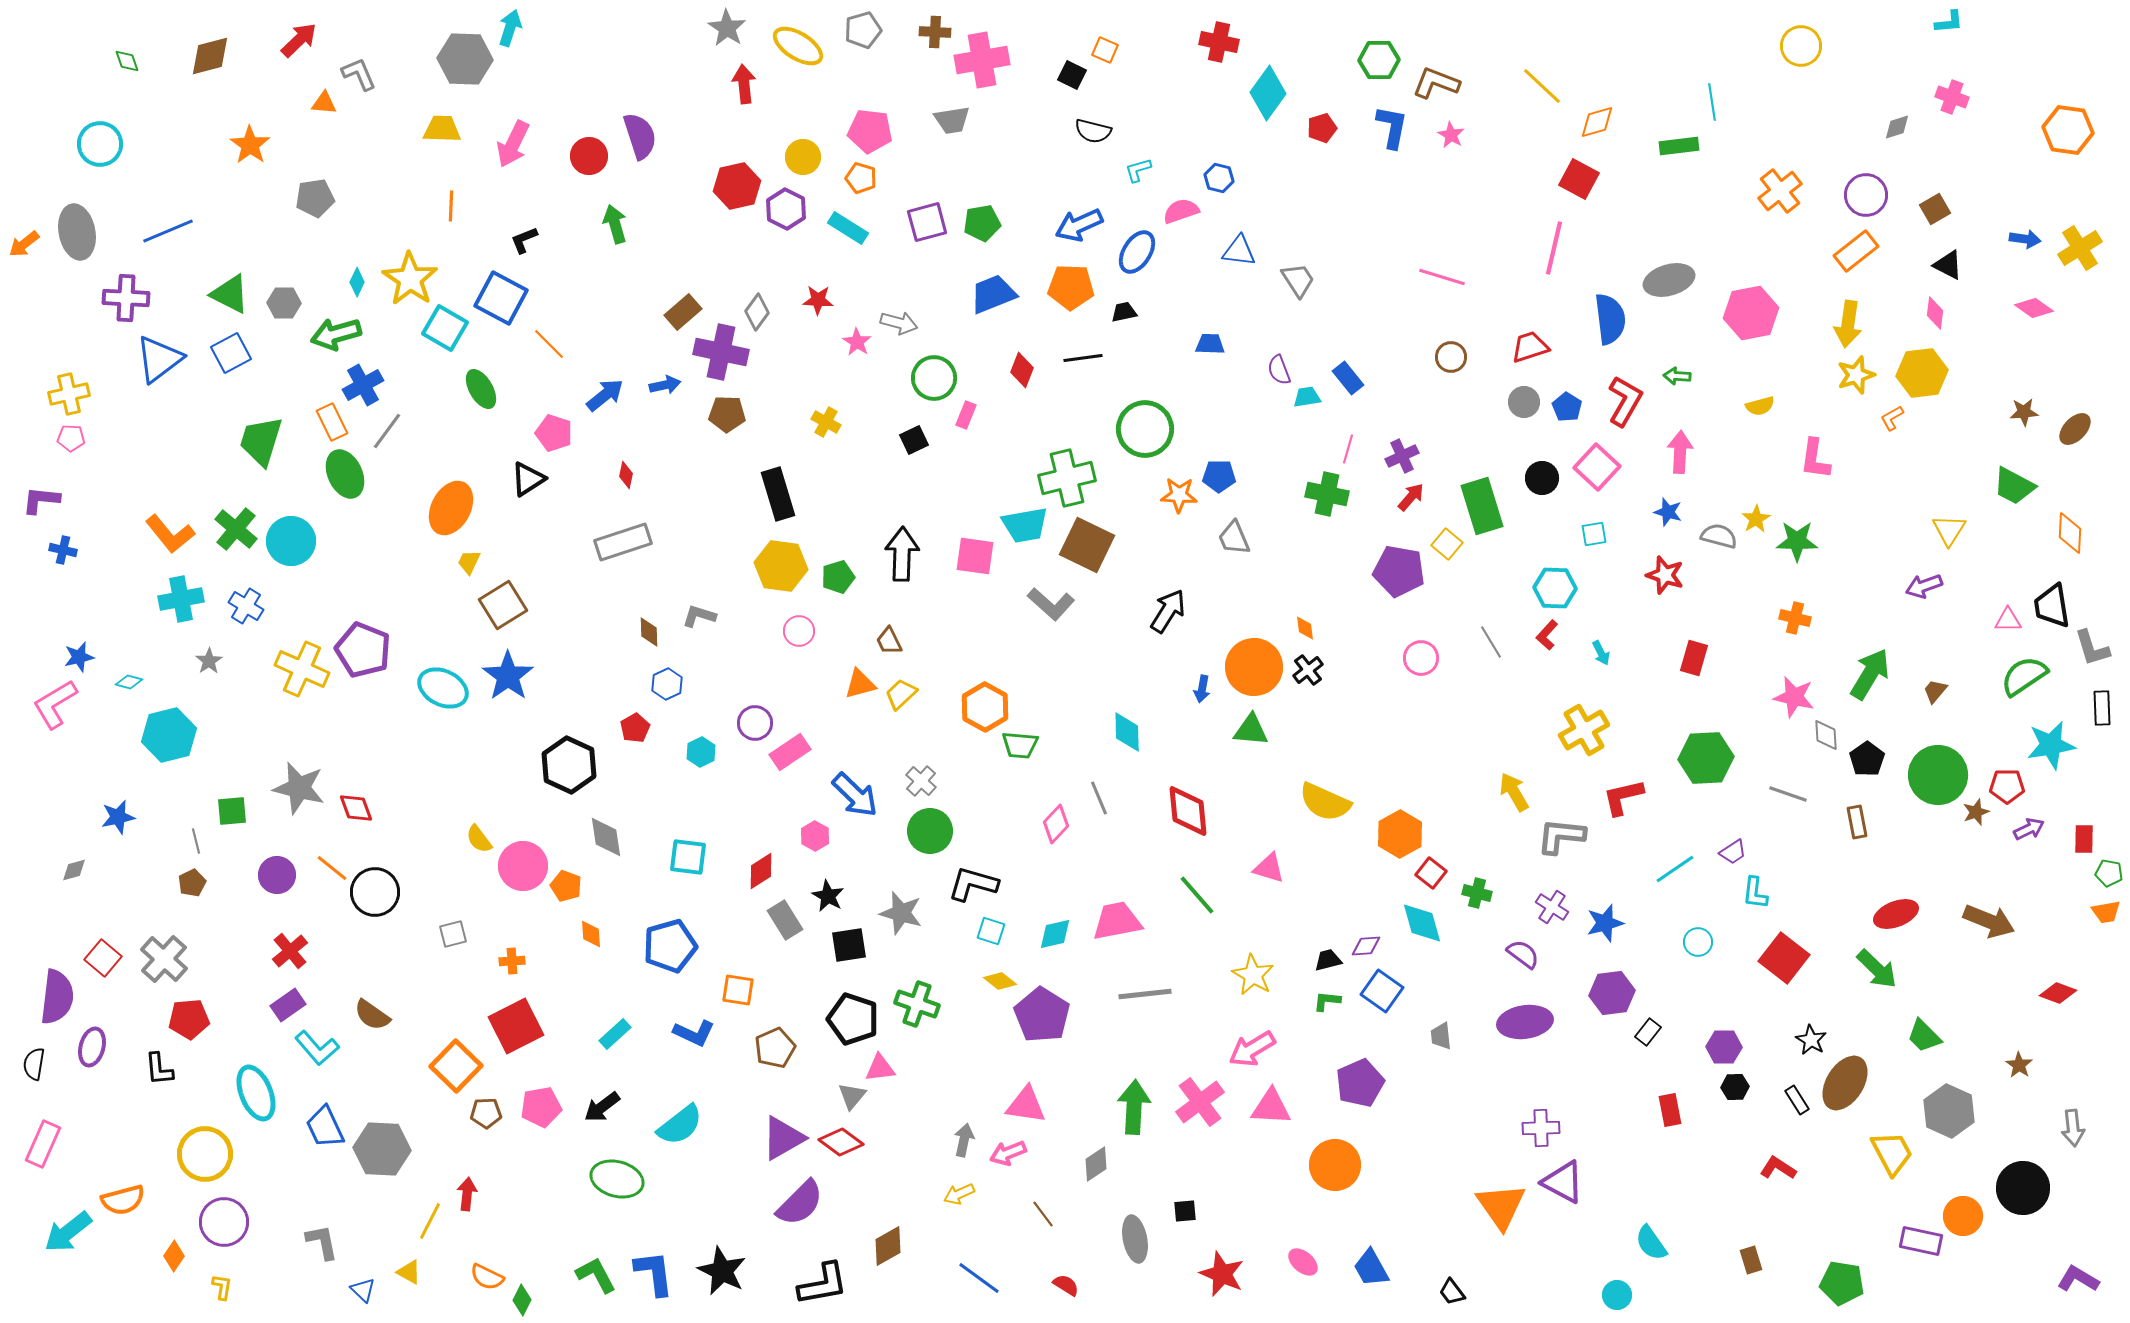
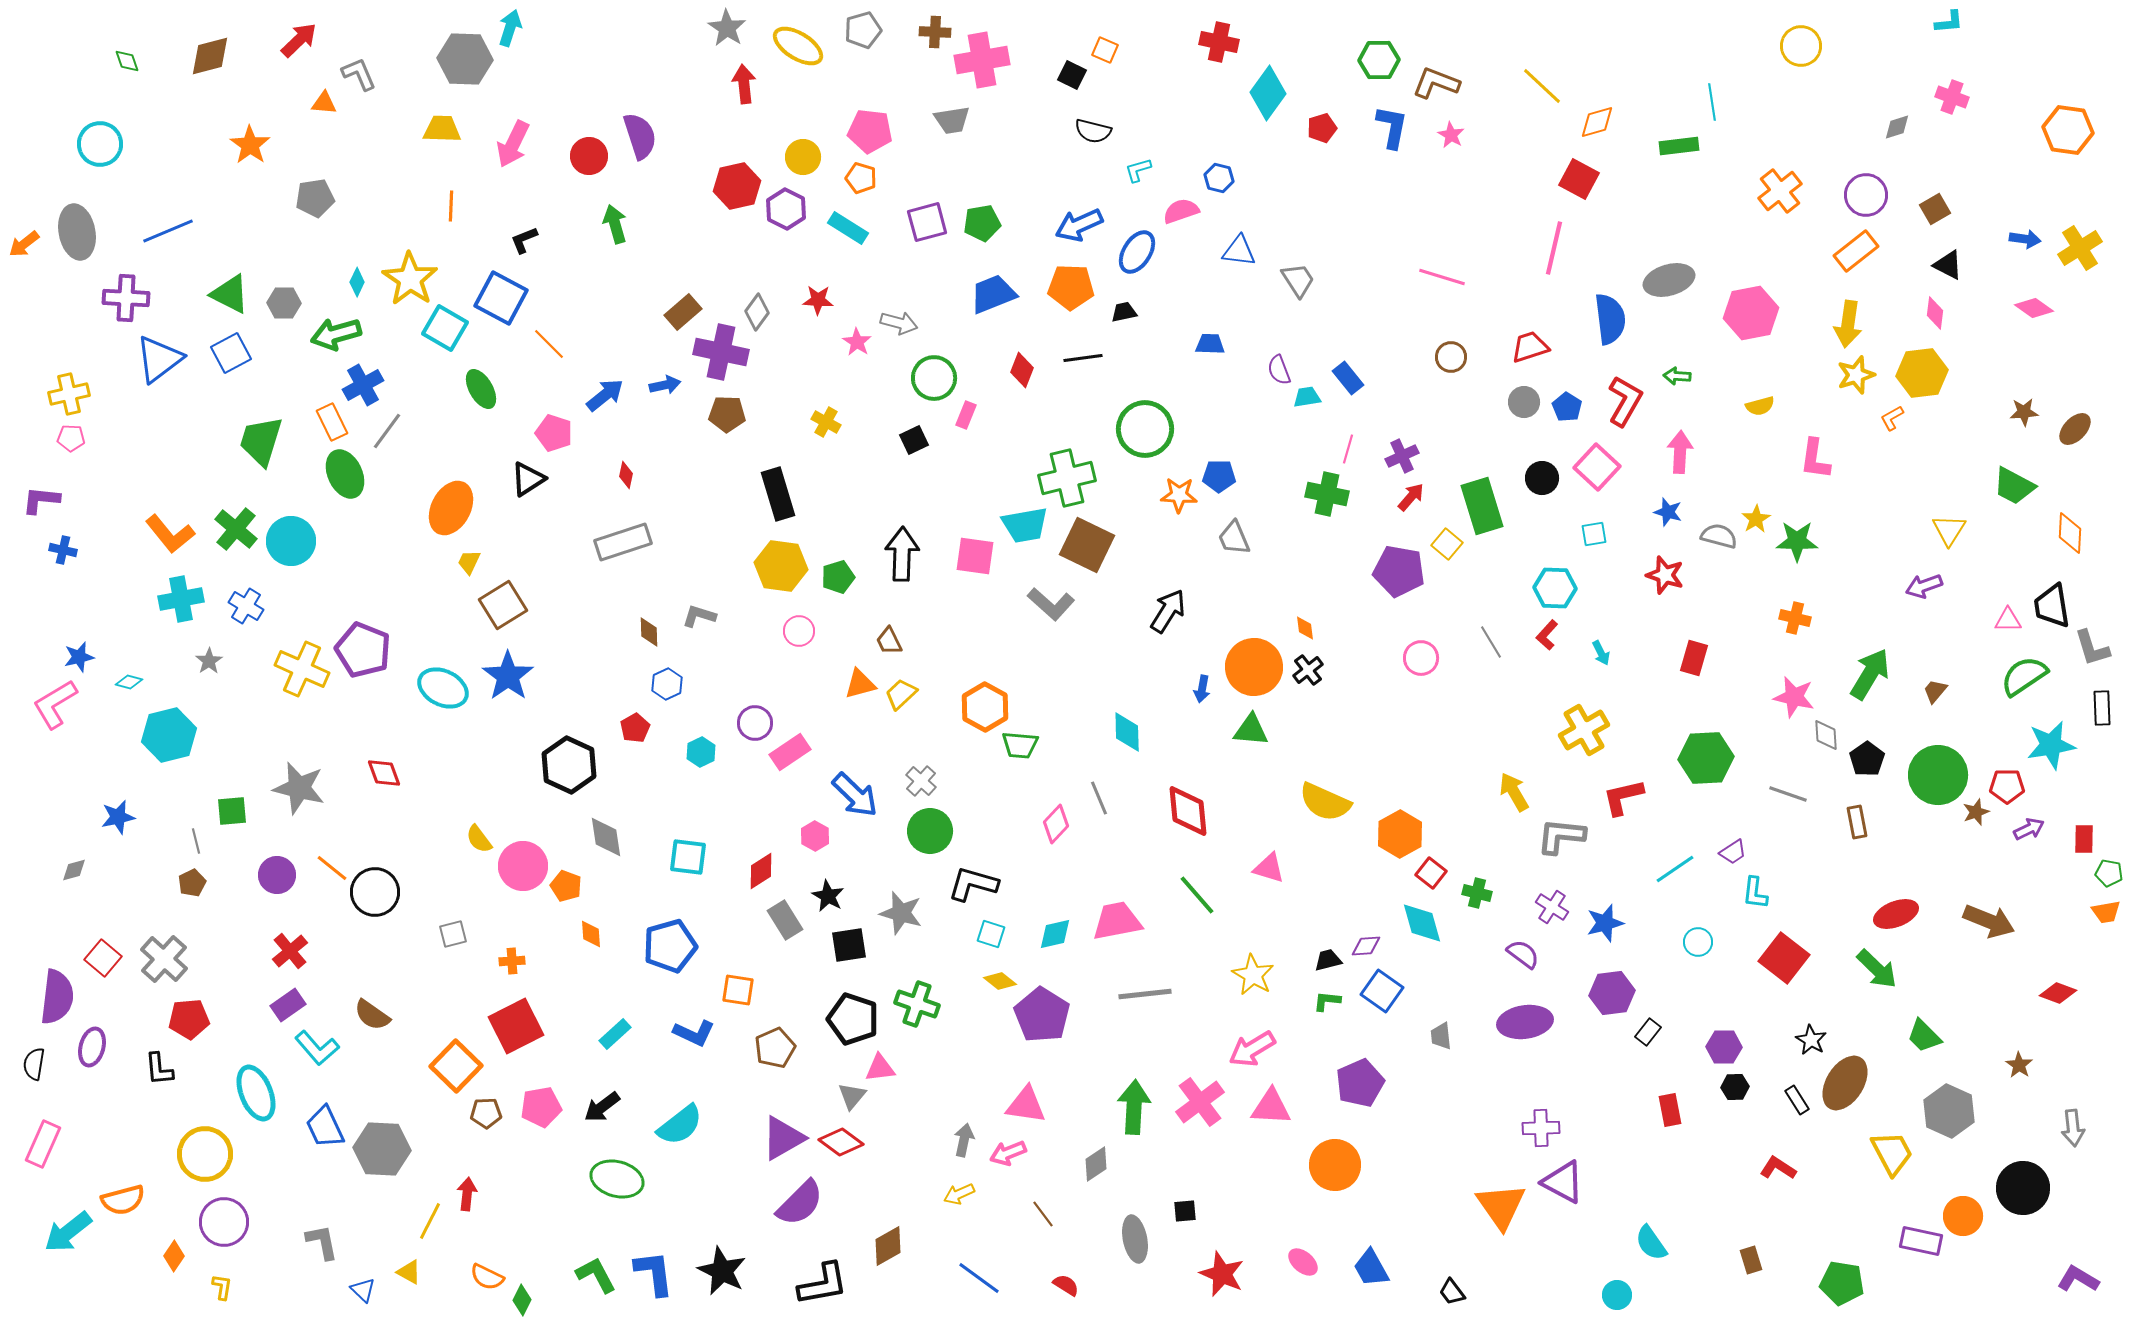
red diamond at (356, 808): moved 28 px right, 35 px up
cyan square at (991, 931): moved 3 px down
